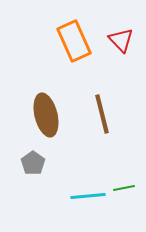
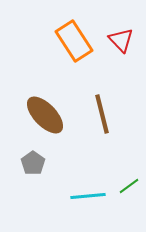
orange rectangle: rotated 9 degrees counterclockwise
brown ellipse: moved 1 px left; rotated 30 degrees counterclockwise
green line: moved 5 px right, 2 px up; rotated 25 degrees counterclockwise
